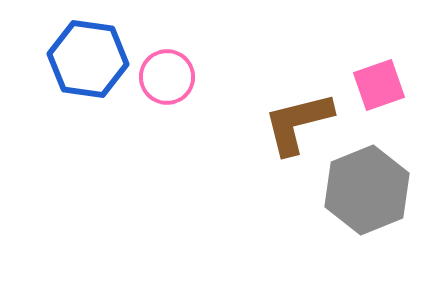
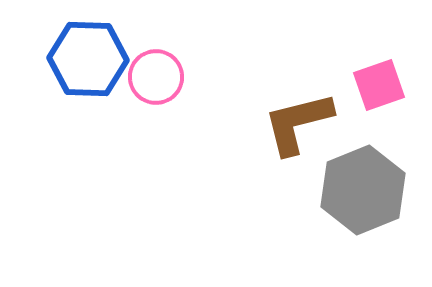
blue hexagon: rotated 6 degrees counterclockwise
pink circle: moved 11 px left
gray hexagon: moved 4 px left
